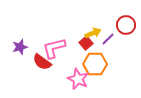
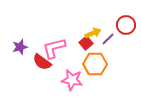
pink star: moved 6 px left, 1 px down; rotated 15 degrees counterclockwise
